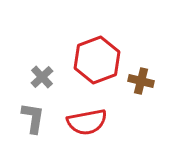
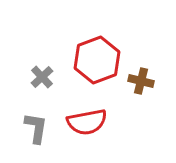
gray L-shape: moved 3 px right, 10 px down
